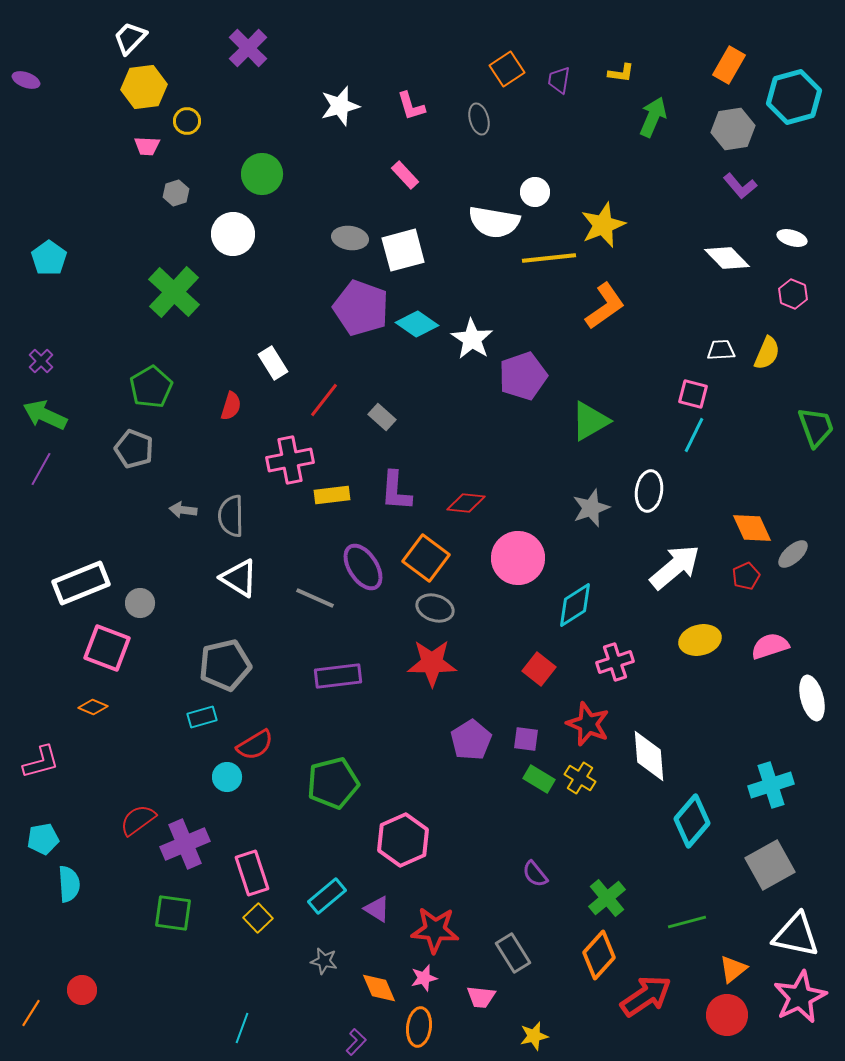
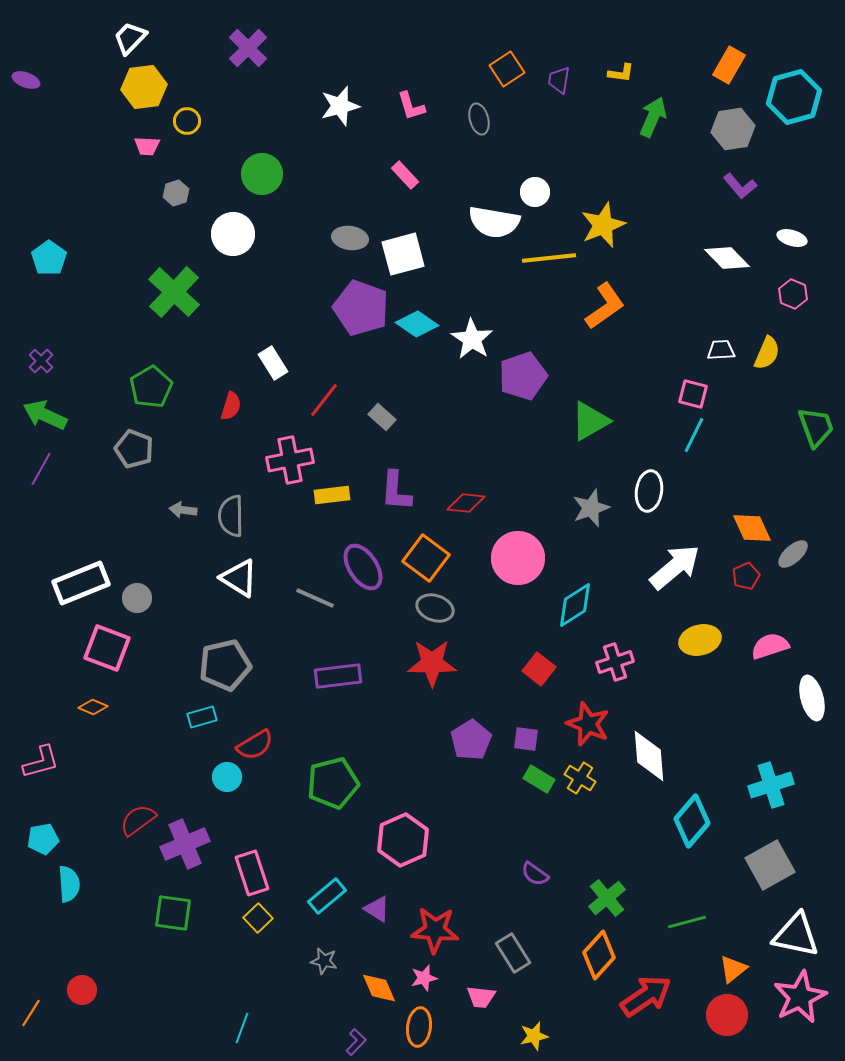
white square at (403, 250): moved 4 px down
gray circle at (140, 603): moved 3 px left, 5 px up
purple semicircle at (535, 874): rotated 16 degrees counterclockwise
